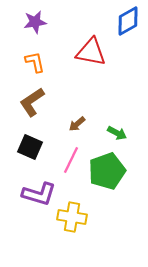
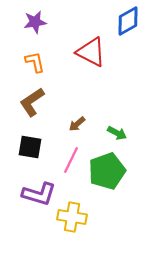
red triangle: rotated 16 degrees clockwise
black square: rotated 15 degrees counterclockwise
